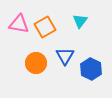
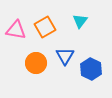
pink triangle: moved 3 px left, 6 px down
